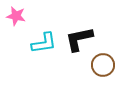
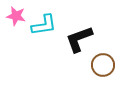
black L-shape: rotated 8 degrees counterclockwise
cyan L-shape: moved 18 px up
